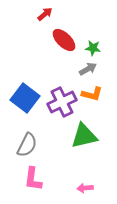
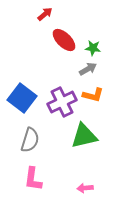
orange L-shape: moved 1 px right, 1 px down
blue square: moved 3 px left
gray semicircle: moved 3 px right, 5 px up; rotated 10 degrees counterclockwise
